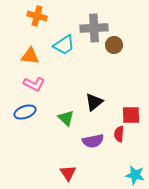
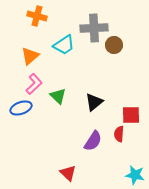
orange triangle: rotated 48 degrees counterclockwise
pink L-shape: rotated 70 degrees counterclockwise
blue ellipse: moved 4 px left, 4 px up
green triangle: moved 8 px left, 22 px up
purple semicircle: rotated 45 degrees counterclockwise
red triangle: rotated 12 degrees counterclockwise
